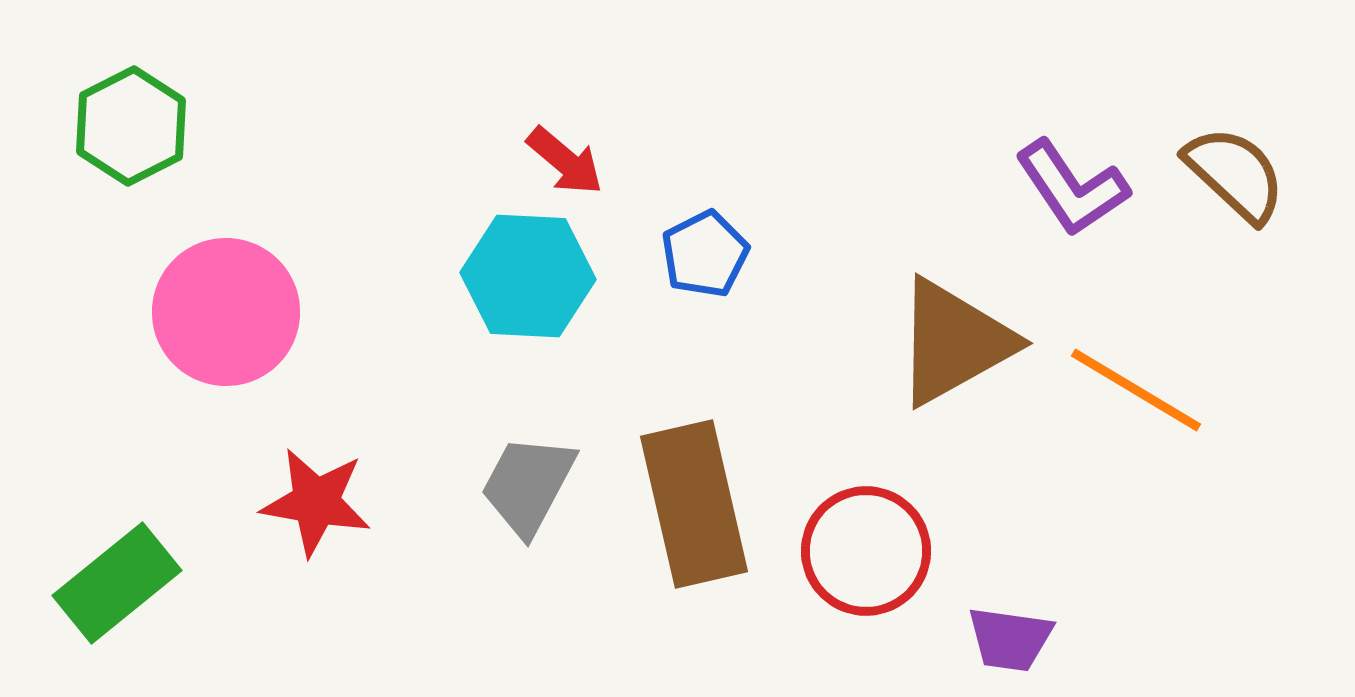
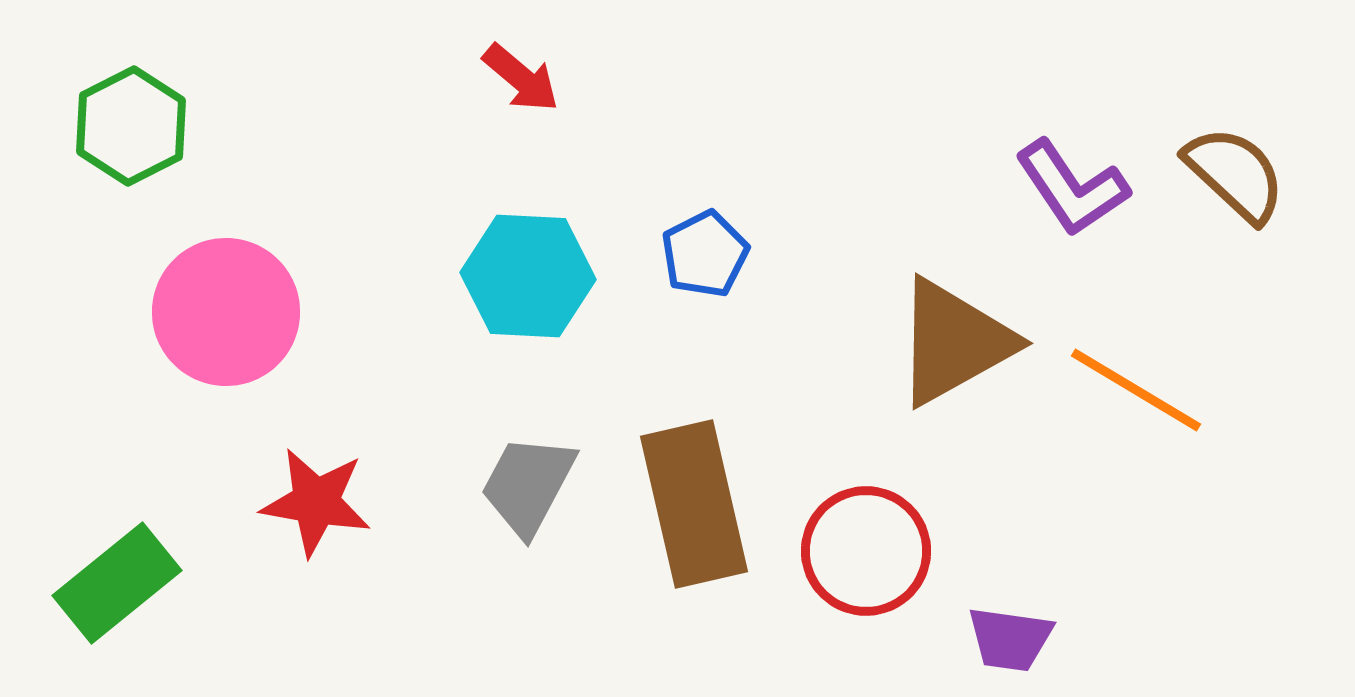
red arrow: moved 44 px left, 83 px up
